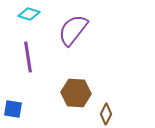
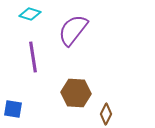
cyan diamond: moved 1 px right
purple line: moved 5 px right
